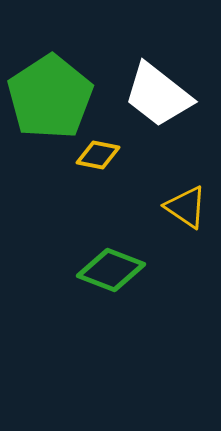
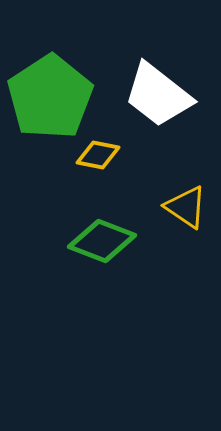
green diamond: moved 9 px left, 29 px up
